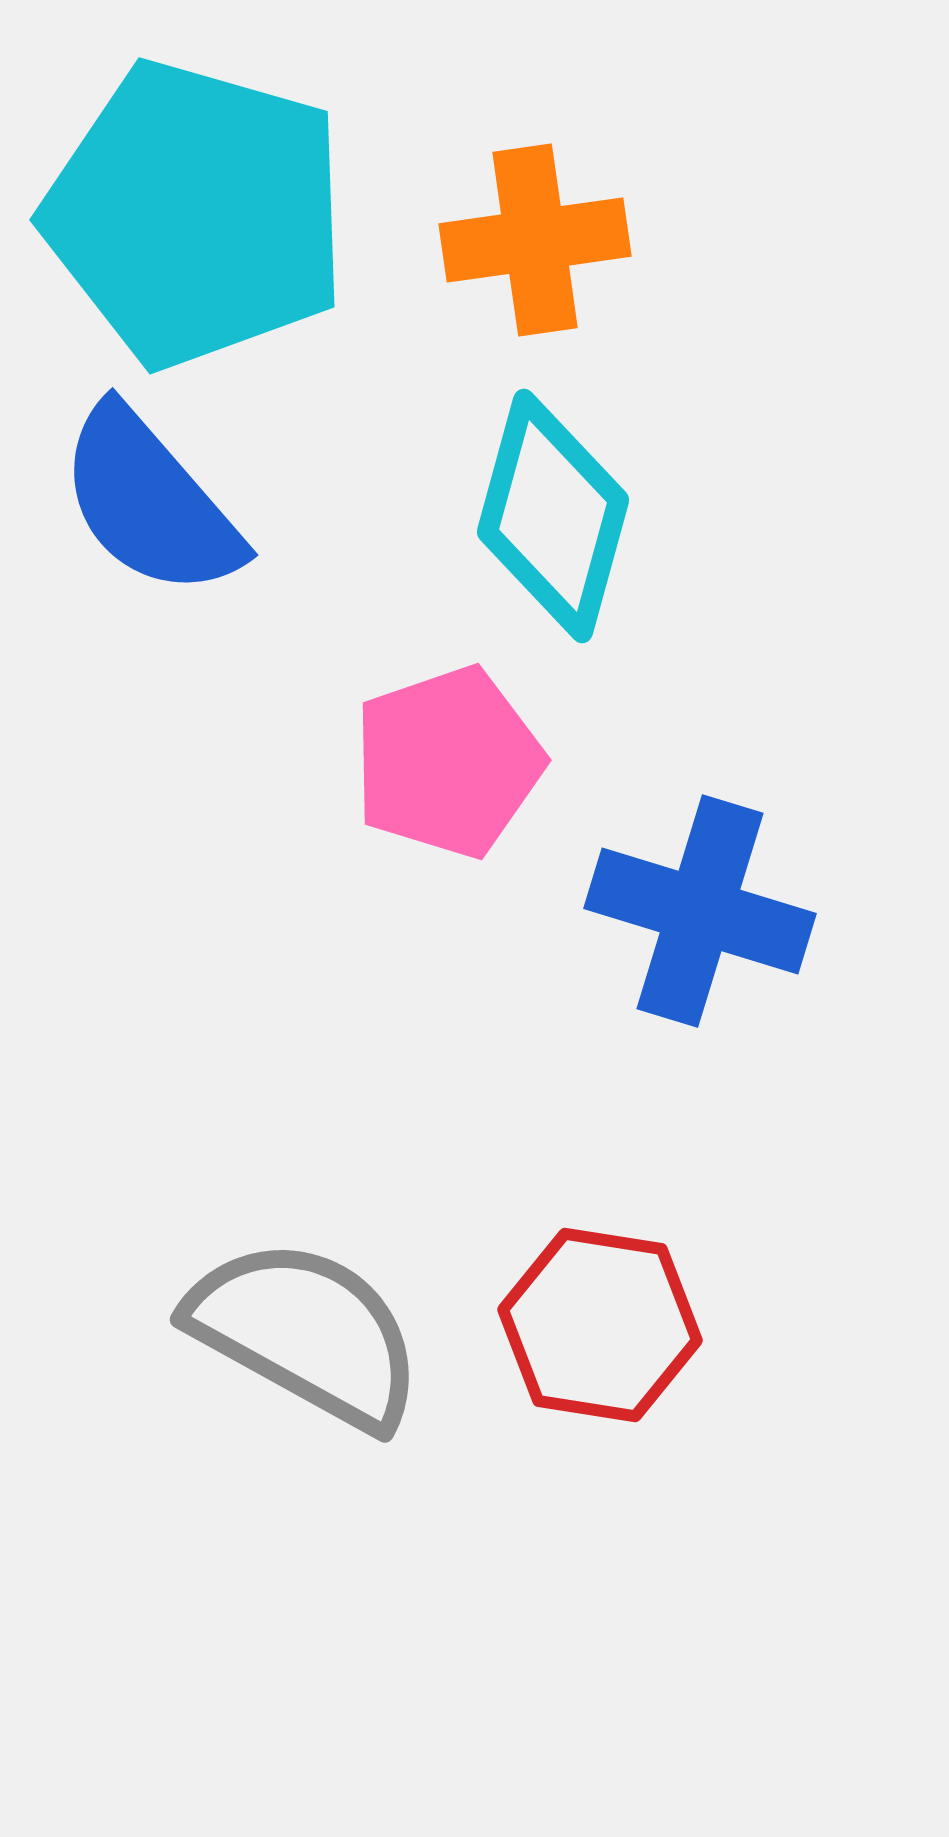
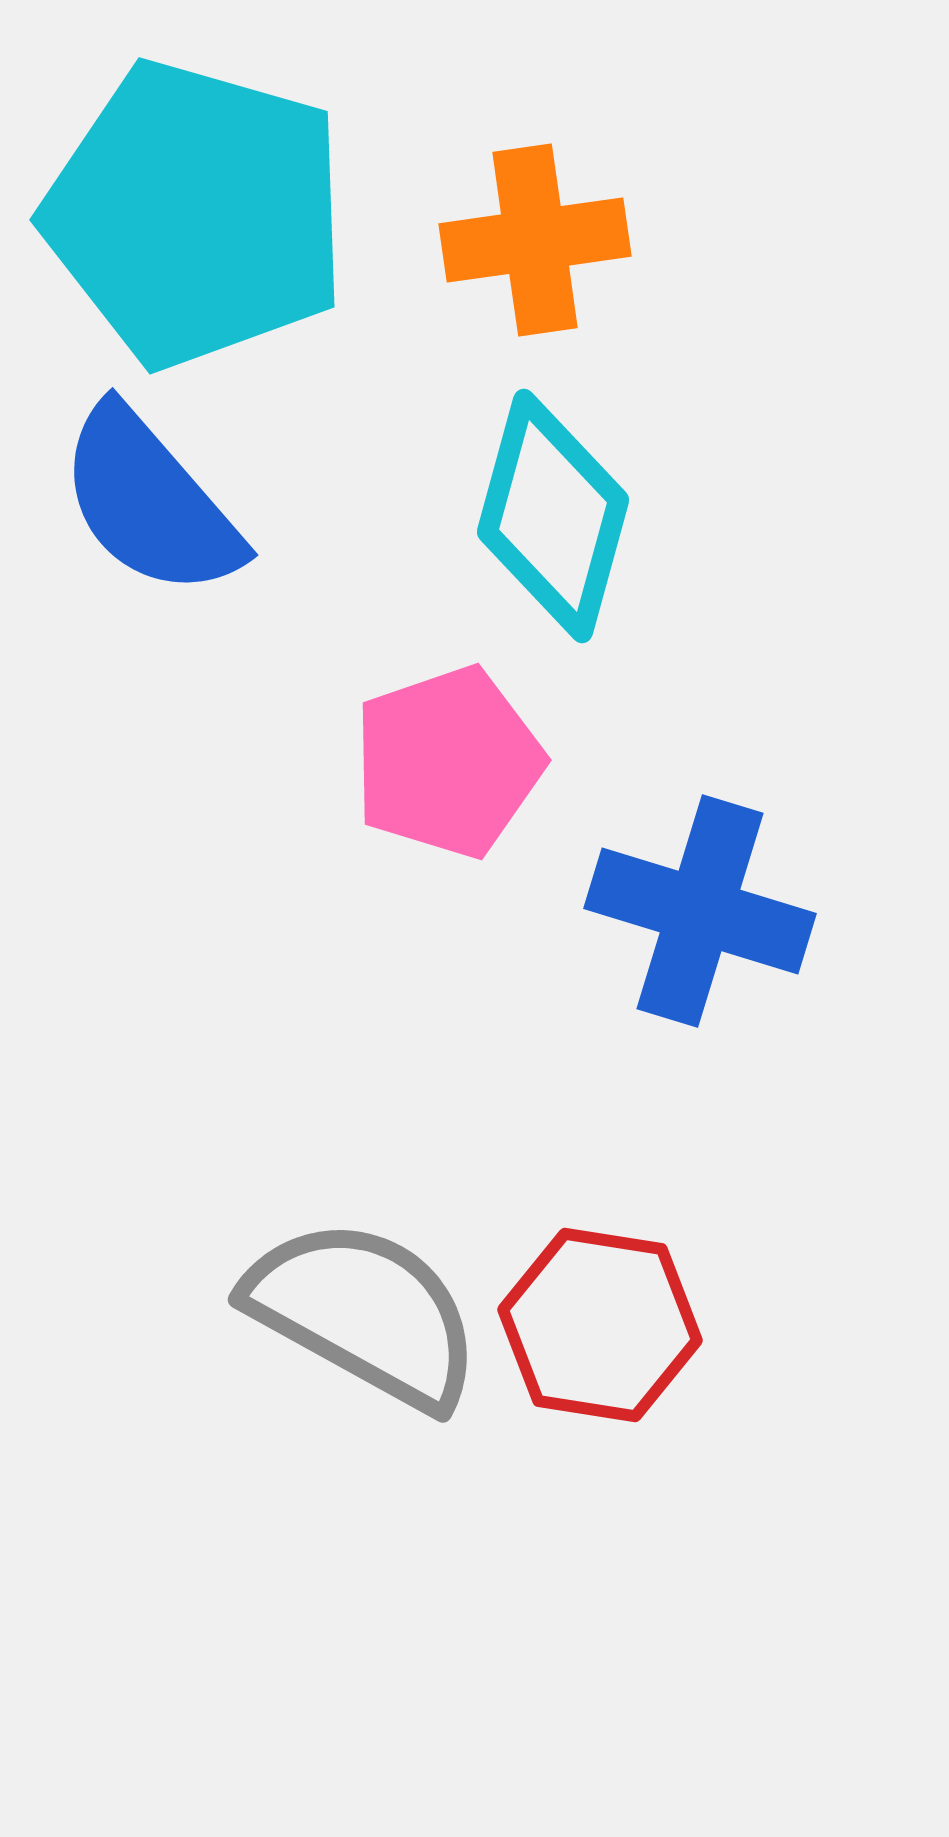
gray semicircle: moved 58 px right, 20 px up
